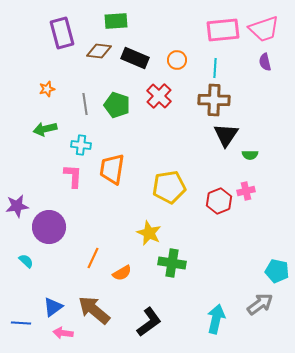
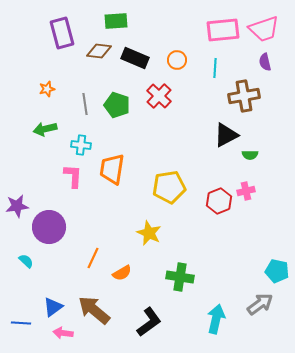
brown cross: moved 30 px right, 4 px up; rotated 12 degrees counterclockwise
black triangle: rotated 28 degrees clockwise
green cross: moved 8 px right, 14 px down
